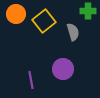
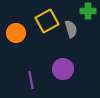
orange circle: moved 19 px down
yellow square: moved 3 px right; rotated 10 degrees clockwise
gray semicircle: moved 2 px left, 3 px up
